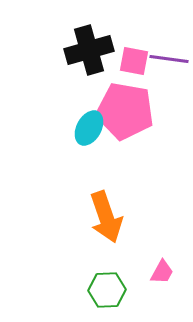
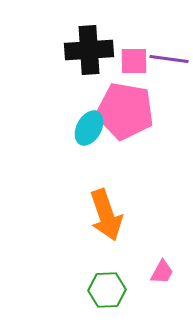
black cross: rotated 12 degrees clockwise
pink square: rotated 12 degrees counterclockwise
orange arrow: moved 2 px up
